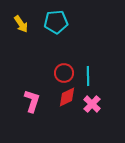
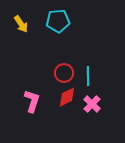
cyan pentagon: moved 2 px right, 1 px up
